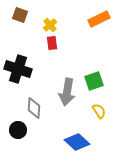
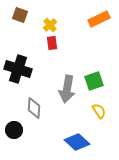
gray arrow: moved 3 px up
black circle: moved 4 px left
